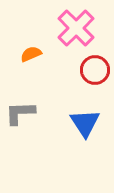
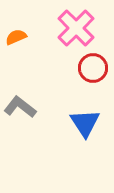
orange semicircle: moved 15 px left, 17 px up
red circle: moved 2 px left, 2 px up
gray L-shape: moved 6 px up; rotated 40 degrees clockwise
